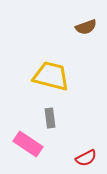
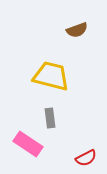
brown semicircle: moved 9 px left, 3 px down
